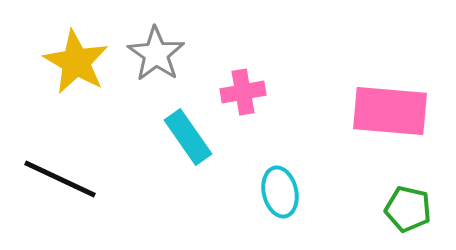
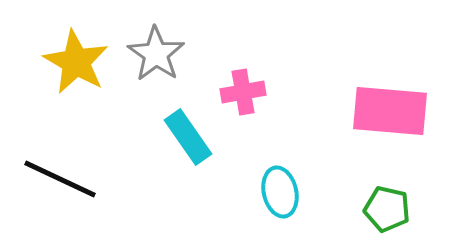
green pentagon: moved 21 px left
